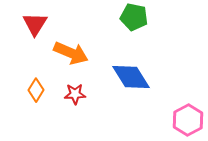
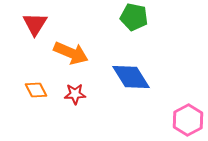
orange diamond: rotated 60 degrees counterclockwise
